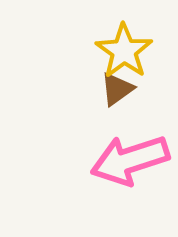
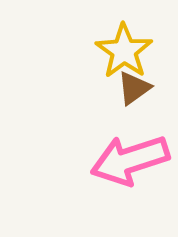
brown triangle: moved 17 px right, 1 px up
